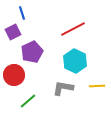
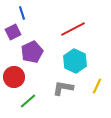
red circle: moved 2 px down
yellow line: rotated 63 degrees counterclockwise
